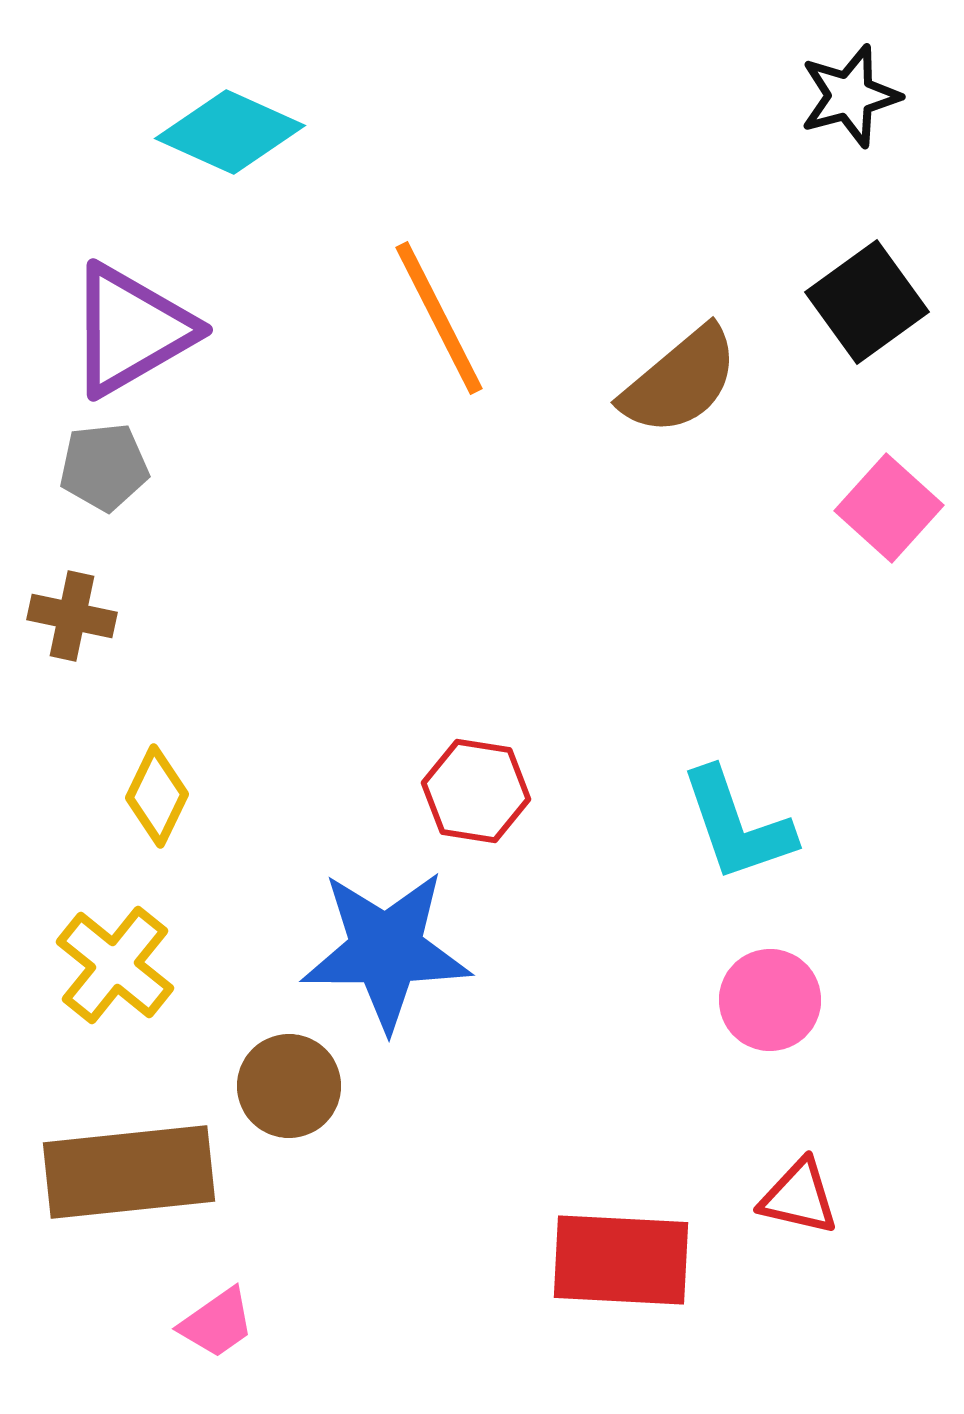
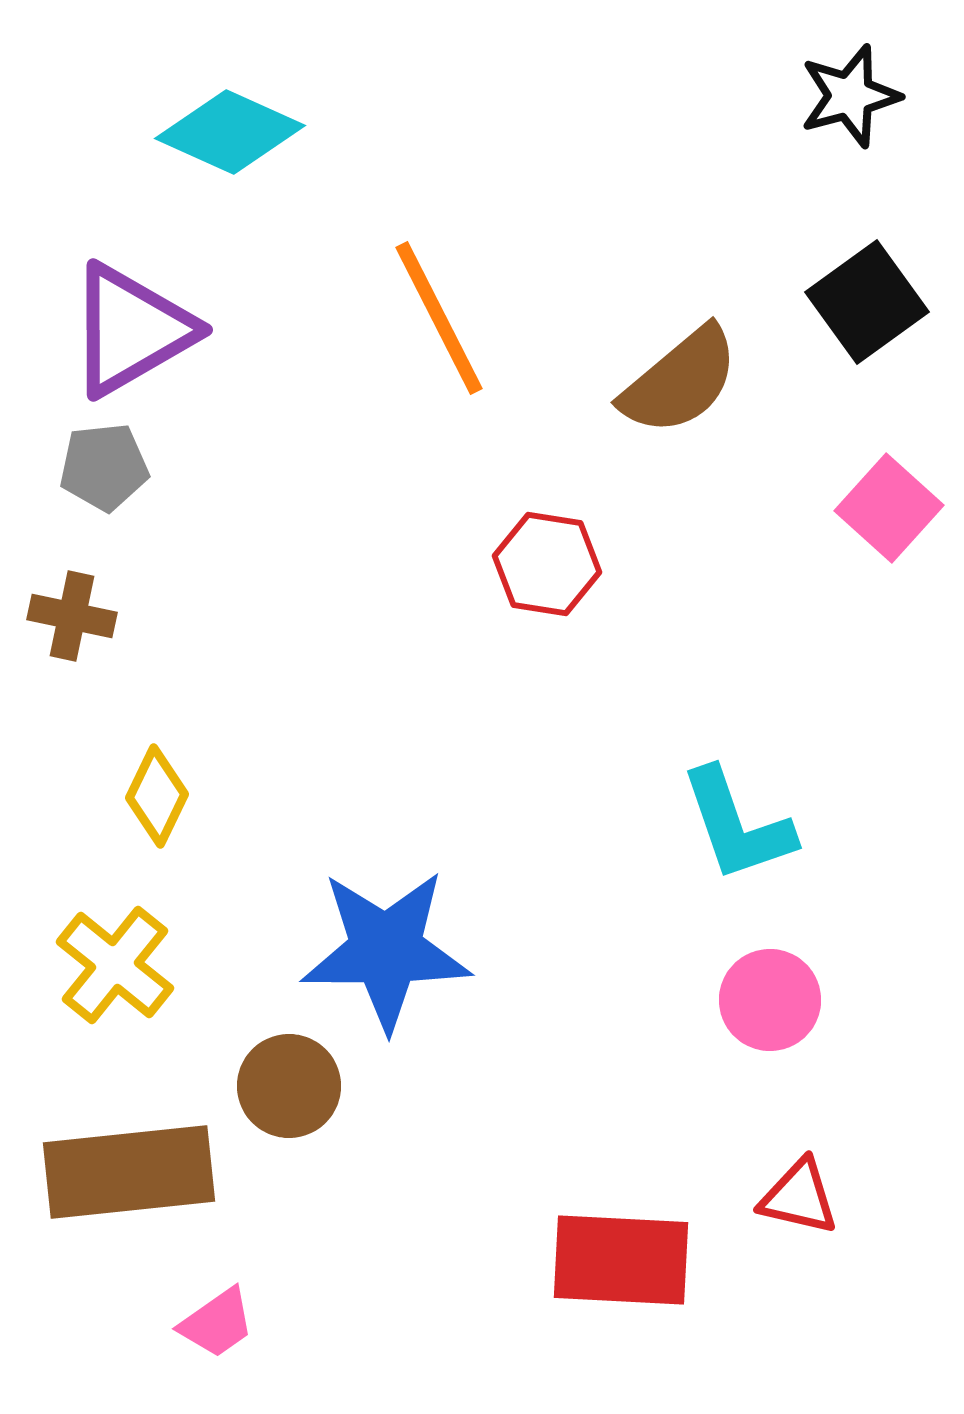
red hexagon: moved 71 px right, 227 px up
